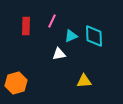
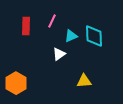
white triangle: rotated 24 degrees counterclockwise
orange hexagon: rotated 15 degrees counterclockwise
